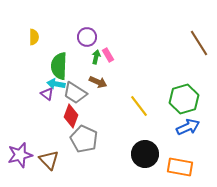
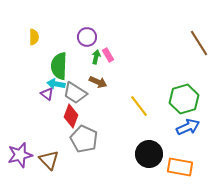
black circle: moved 4 px right
